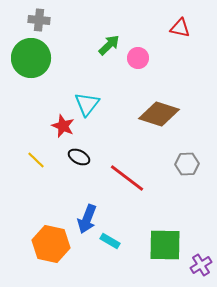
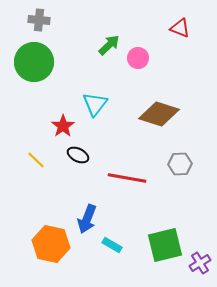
red triangle: rotated 10 degrees clockwise
green circle: moved 3 px right, 4 px down
cyan triangle: moved 8 px right
red star: rotated 15 degrees clockwise
black ellipse: moved 1 px left, 2 px up
gray hexagon: moved 7 px left
red line: rotated 27 degrees counterclockwise
cyan rectangle: moved 2 px right, 4 px down
green square: rotated 15 degrees counterclockwise
purple cross: moved 1 px left, 2 px up
